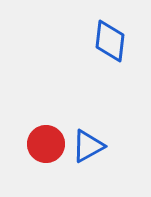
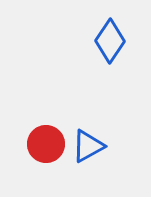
blue diamond: rotated 27 degrees clockwise
